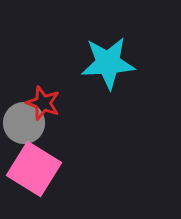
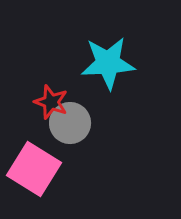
red star: moved 8 px right, 1 px up
gray circle: moved 46 px right
